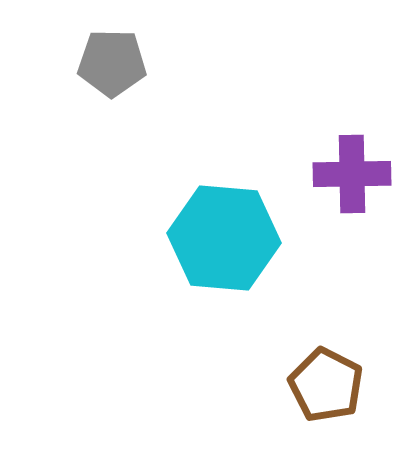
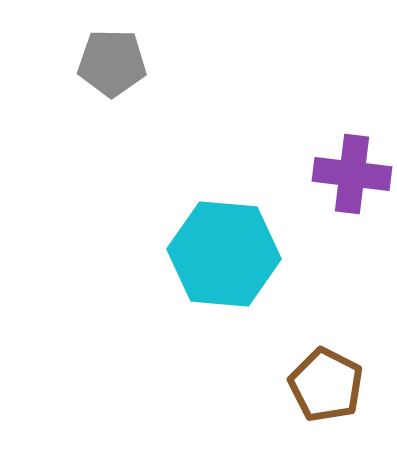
purple cross: rotated 8 degrees clockwise
cyan hexagon: moved 16 px down
